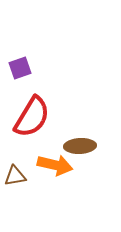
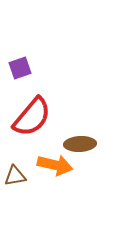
red semicircle: rotated 9 degrees clockwise
brown ellipse: moved 2 px up
